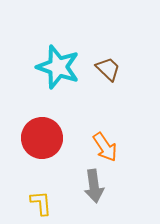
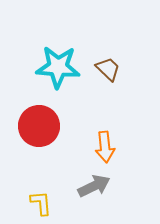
cyan star: rotated 15 degrees counterclockwise
red circle: moved 3 px left, 12 px up
orange arrow: rotated 28 degrees clockwise
gray arrow: rotated 108 degrees counterclockwise
